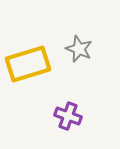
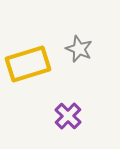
purple cross: rotated 24 degrees clockwise
